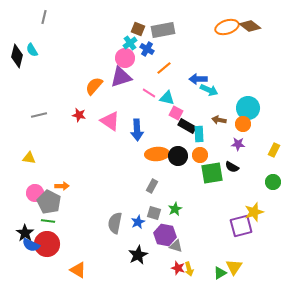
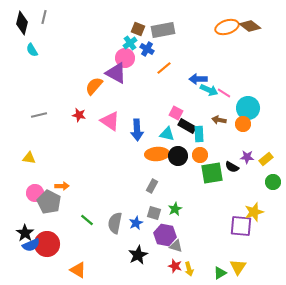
black diamond at (17, 56): moved 5 px right, 33 px up
purple triangle at (121, 77): moved 5 px left, 4 px up; rotated 45 degrees clockwise
pink line at (149, 93): moved 75 px right
cyan triangle at (167, 98): moved 36 px down
purple star at (238, 144): moved 9 px right, 13 px down
yellow rectangle at (274, 150): moved 8 px left, 9 px down; rotated 24 degrees clockwise
green line at (48, 221): moved 39 px right, 1 px up; rotated 32 degrees clockwise
blue star at (138, 222): moved 2 px left, 1 px down
purple square at (241, 226): rotated 20 degrees clockwise
blue semicircle at (31, 245): rotated 48 degrees counterclockwise
yellow triangle at (234, 267): moved 4 px right
red star at (178, 268): moved 3 px left, 2 px up
